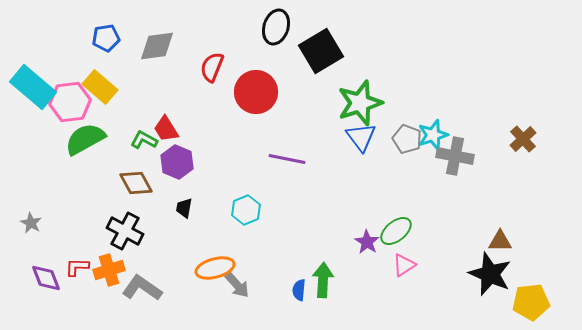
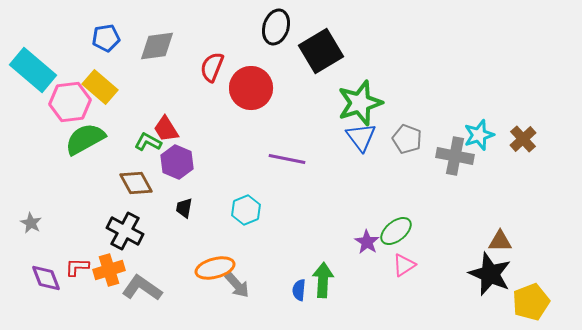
cyan rectangle: moved 17 px up
red circle: moved 5 px left, 4 px up
cyan star: moved 46 px right
green L-shape: moved 4 px right, 2 px down
yellow pentagon: rotated 15 degrees counterclockwise
